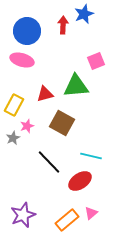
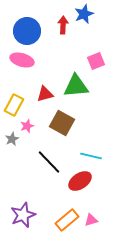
gray star: moved 1 px left, 1 px down
pink triangle: moved 7 px down; rotated 24 degrees clockwise
